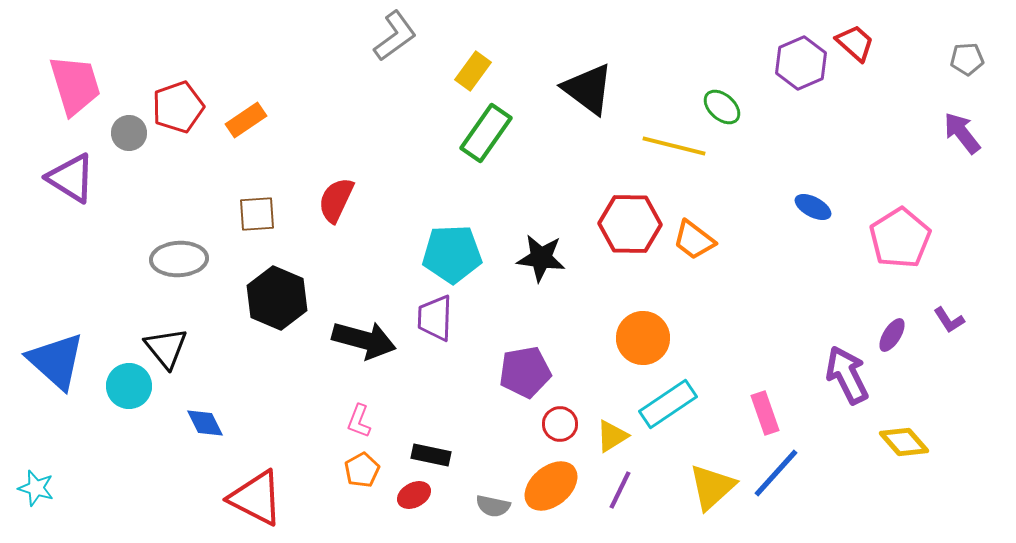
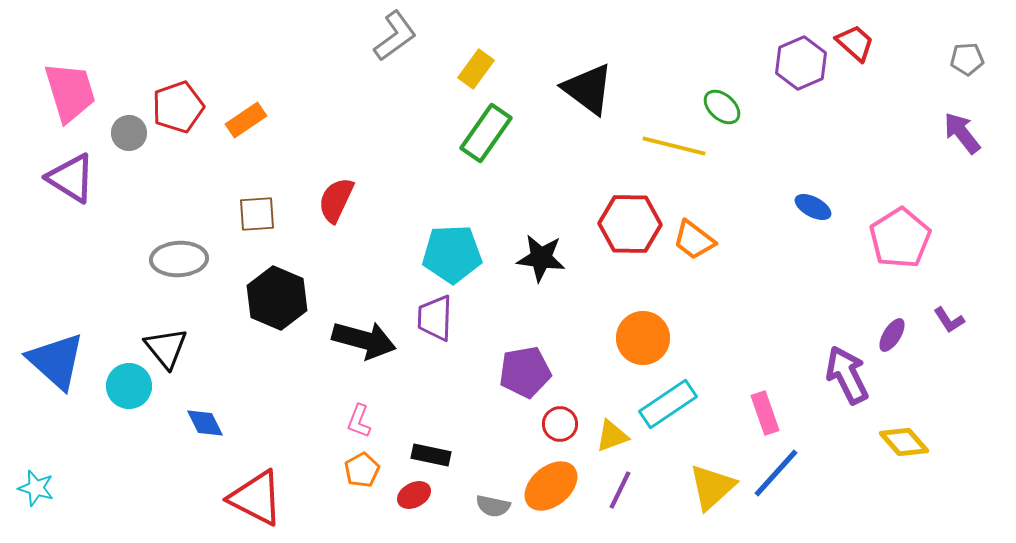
yellow rectangle at (473, 71): moved 3 px right, 2 px up
pink trapezoid at (75, 85): moved 5 px left, 7 px down
yellow triangle at (612, 436): rotated 12 degrees clockwise
